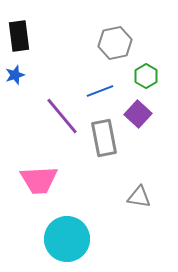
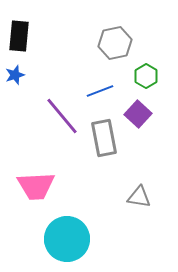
black rectangle: rotated 12 degrees clockwise
pink trapezoid: moved 3 px left, 6 px down
